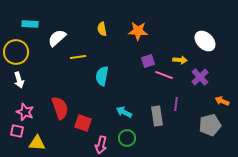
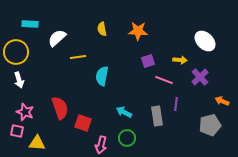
pink line: moved 5 px down
